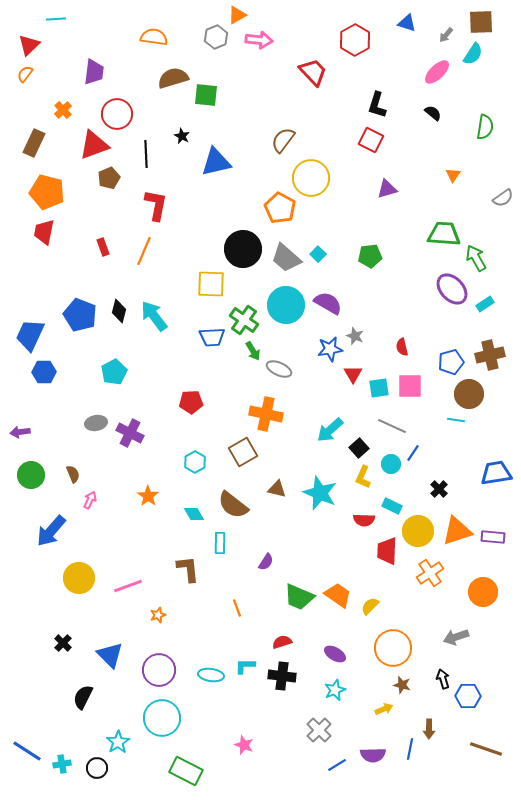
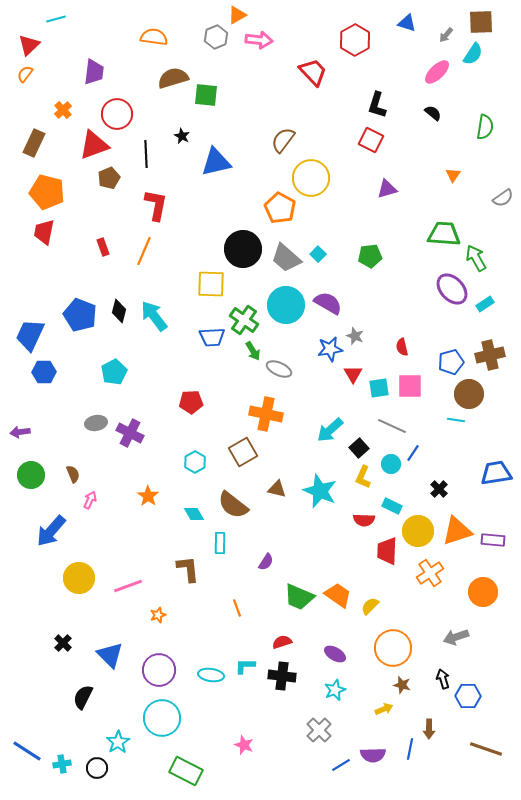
cyan line at (56, 19): rotated 12 degrees counterclockwise
cyan star at (320, 493): moved 2 px up
purple rectangle at (493, 537): moved 3 px down
blue line at (337, 765): moved 4 px right
